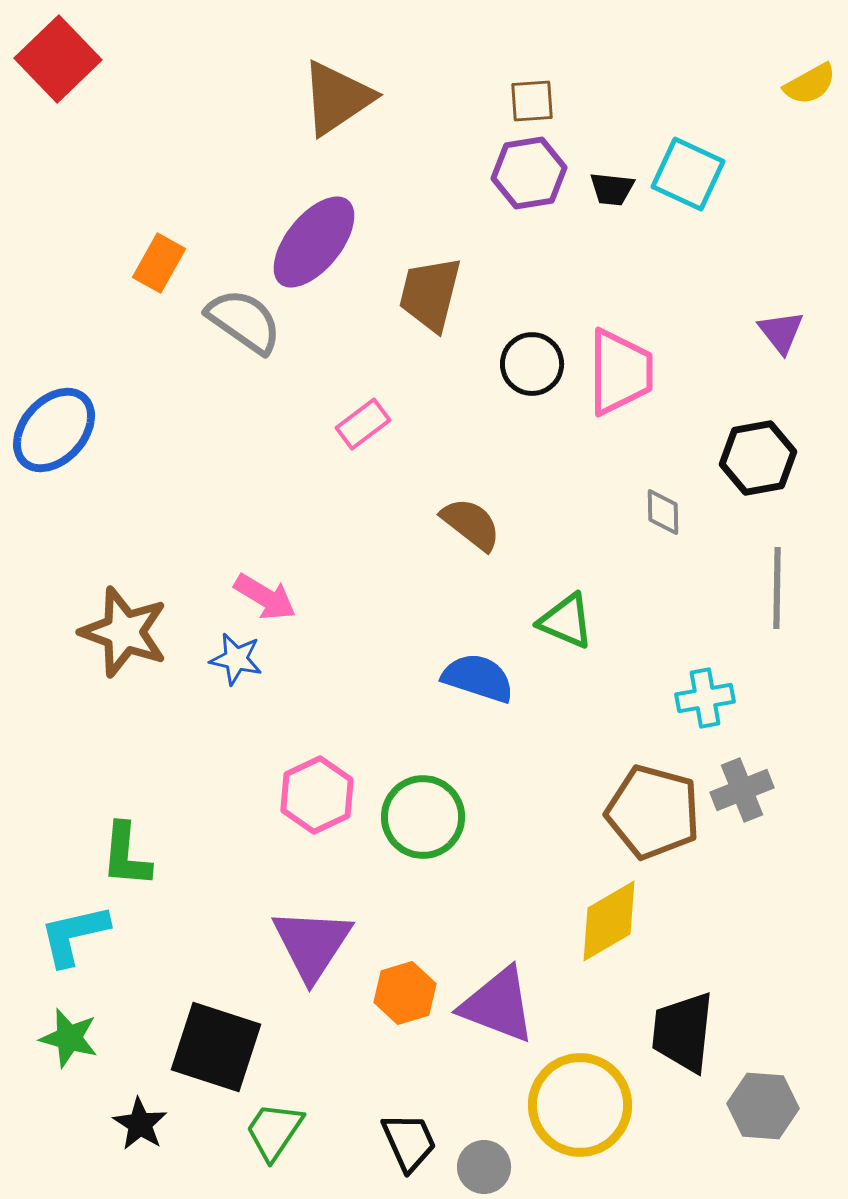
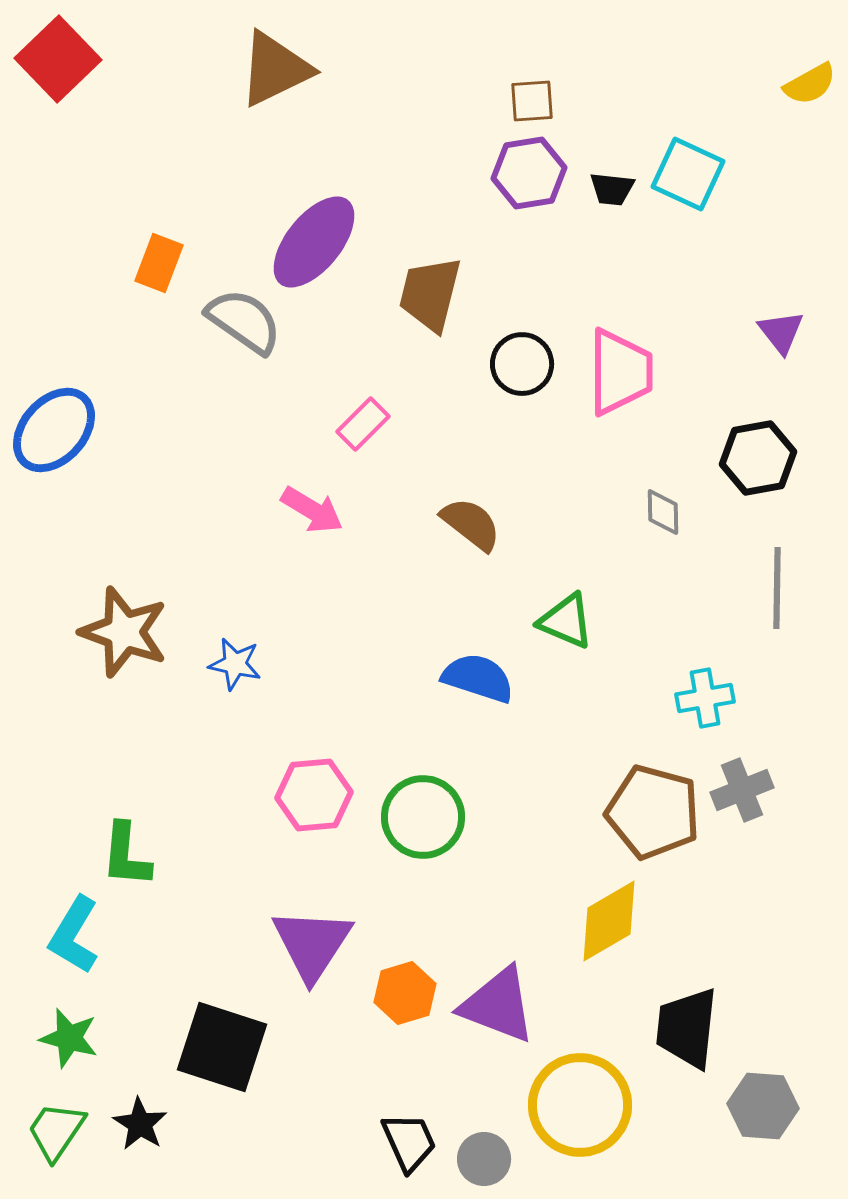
brown triangle at (337, 98): moved 62 px left, 29 px up; rotated 8 degrees clockwise
orange rectangle at (159, 263): rotated 8 degrees counterclockwise
black circle at (532, 364): moved 10 px left
pink rectangle at (363, 424): rotated 8 degrees counterclockwise
pink arrow at (265, 597): moved 47 px right, 87 px up
blue star at (236, 659): moved 1 px left, 5 px down
pink hexagon at (317, 795): moved 3 px left; rotated 20 degrees clockwise
cyan L-shape at (74, 935): rotated 46 degrees counterclockwise
black trapezoid at (683, 1032): moved 4 px right, 4 px up
black square at (216, 1047): moved 6 px right
green trapezoid at (274, 1131): moved 218 px left
gray circle at (484, 1167): moved 8 px up
